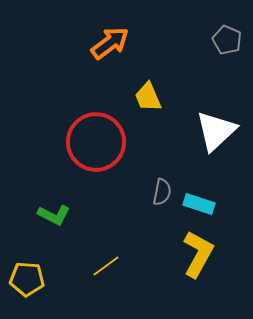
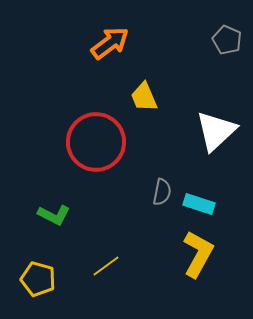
yellow trapezoid: moved 4 px left
yellow pentagon: moved 11 px right; rotated 12 degrees clockwise
